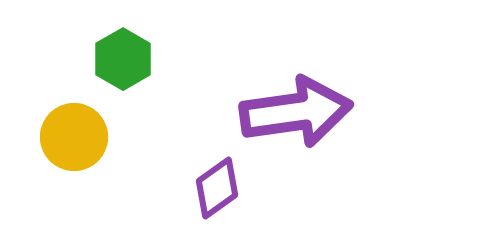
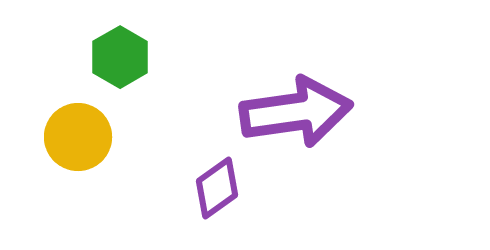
green hexagon: moved 3 px left, 2 px up
yellow circle: moved 4 px right
